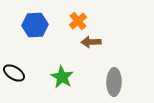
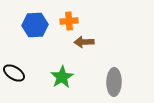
orange cross: moved 9 px left; rotated 36 degrees clockwise
brown arrow: moved 7 px left
green star: rotated 10 degrees clockwise
